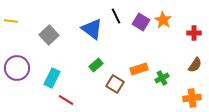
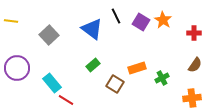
green rectangle: moved 3 px left
orange rectangle: moved 2 px left, 1 px up
cyan rectangle: moved 5 px down; rotated 66 degrees counterclockwise
